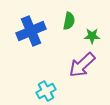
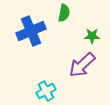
green semicircle: moved 5 px left, 8 px up
